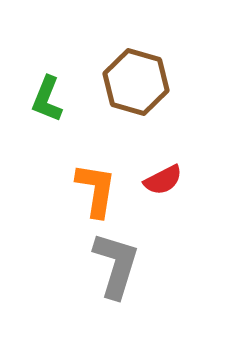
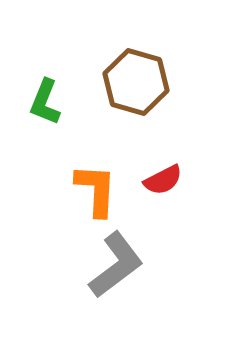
green L-shape: moved 2 px left, 3 px down
orange L-shape: rotated 6 degrees counterclockwise
gray L-shape: rotated 36 degrees clockwise
